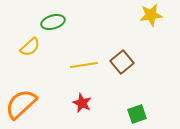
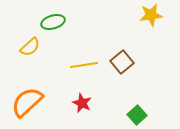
orange semicircle: moved 6 px right, 2 px up
green square: moved 1 px down; rotated 24 degrees counterclockwise
